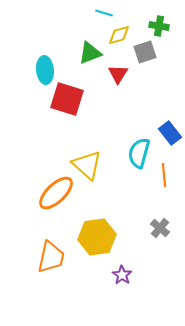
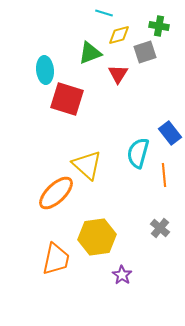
cyan semicircle: moved 1 px left
orange trapezoid: moved 5 px right, 2 px down
